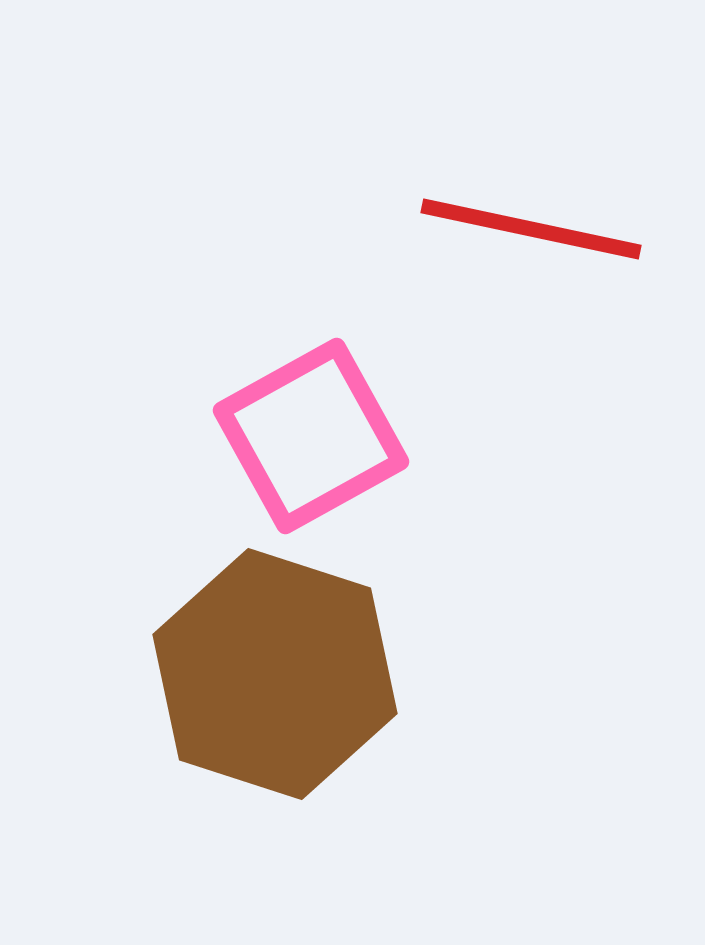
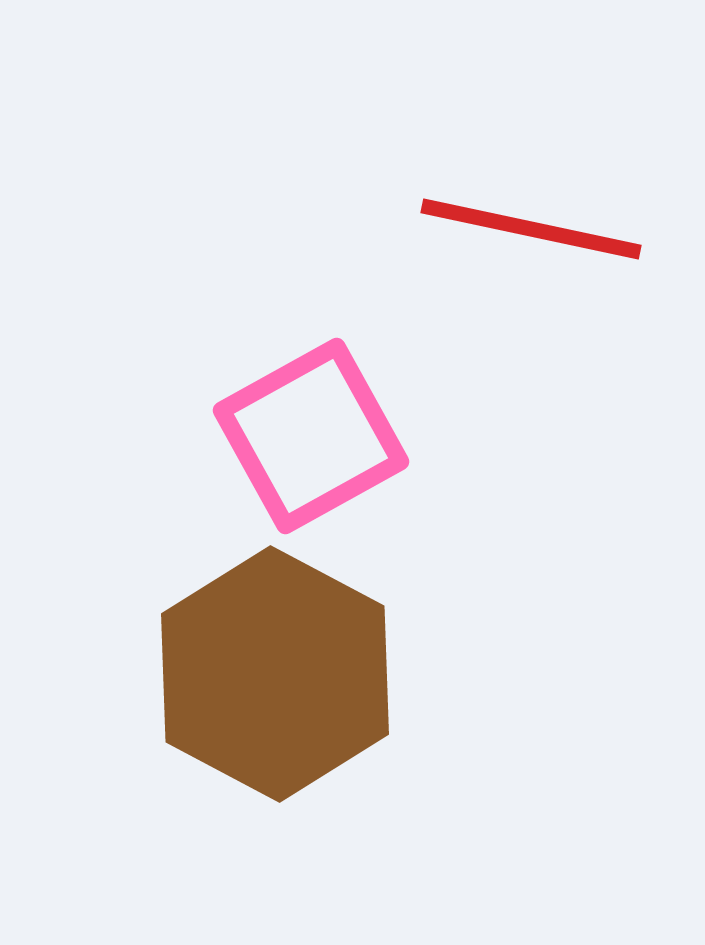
brown hexagon: rotated 10 degrees clockwise
